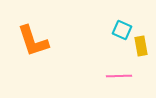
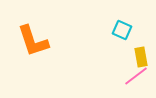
yellow rectangle: moved 11 px down
pink line: moved 17 px right; rotated 35 degrees counterclockwise
